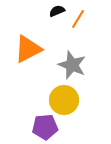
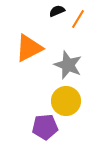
orange triangle: moved 1 px right, 1 px up
gray star: moved 4 px left
yellow circle: moved 2 px right, 1 px down
